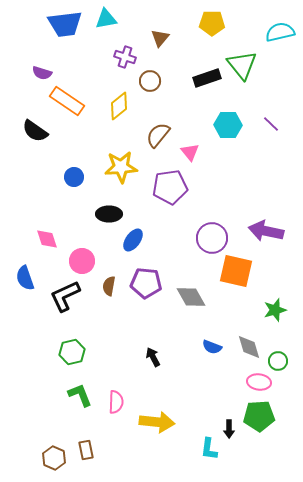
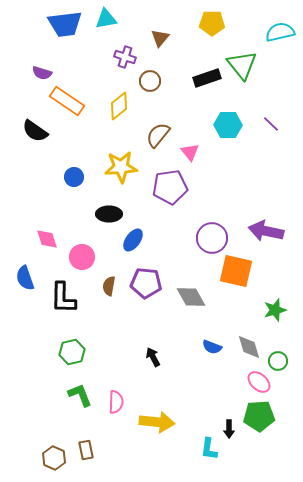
pink circle at (82, 261): moved 4 px up
black L-shape at (65, 296): moved 2 px left, 2 px down; rotated 64 degrees counterclockwise
pink ellipse at (259, 382): rotated 35 degrees clockwise
